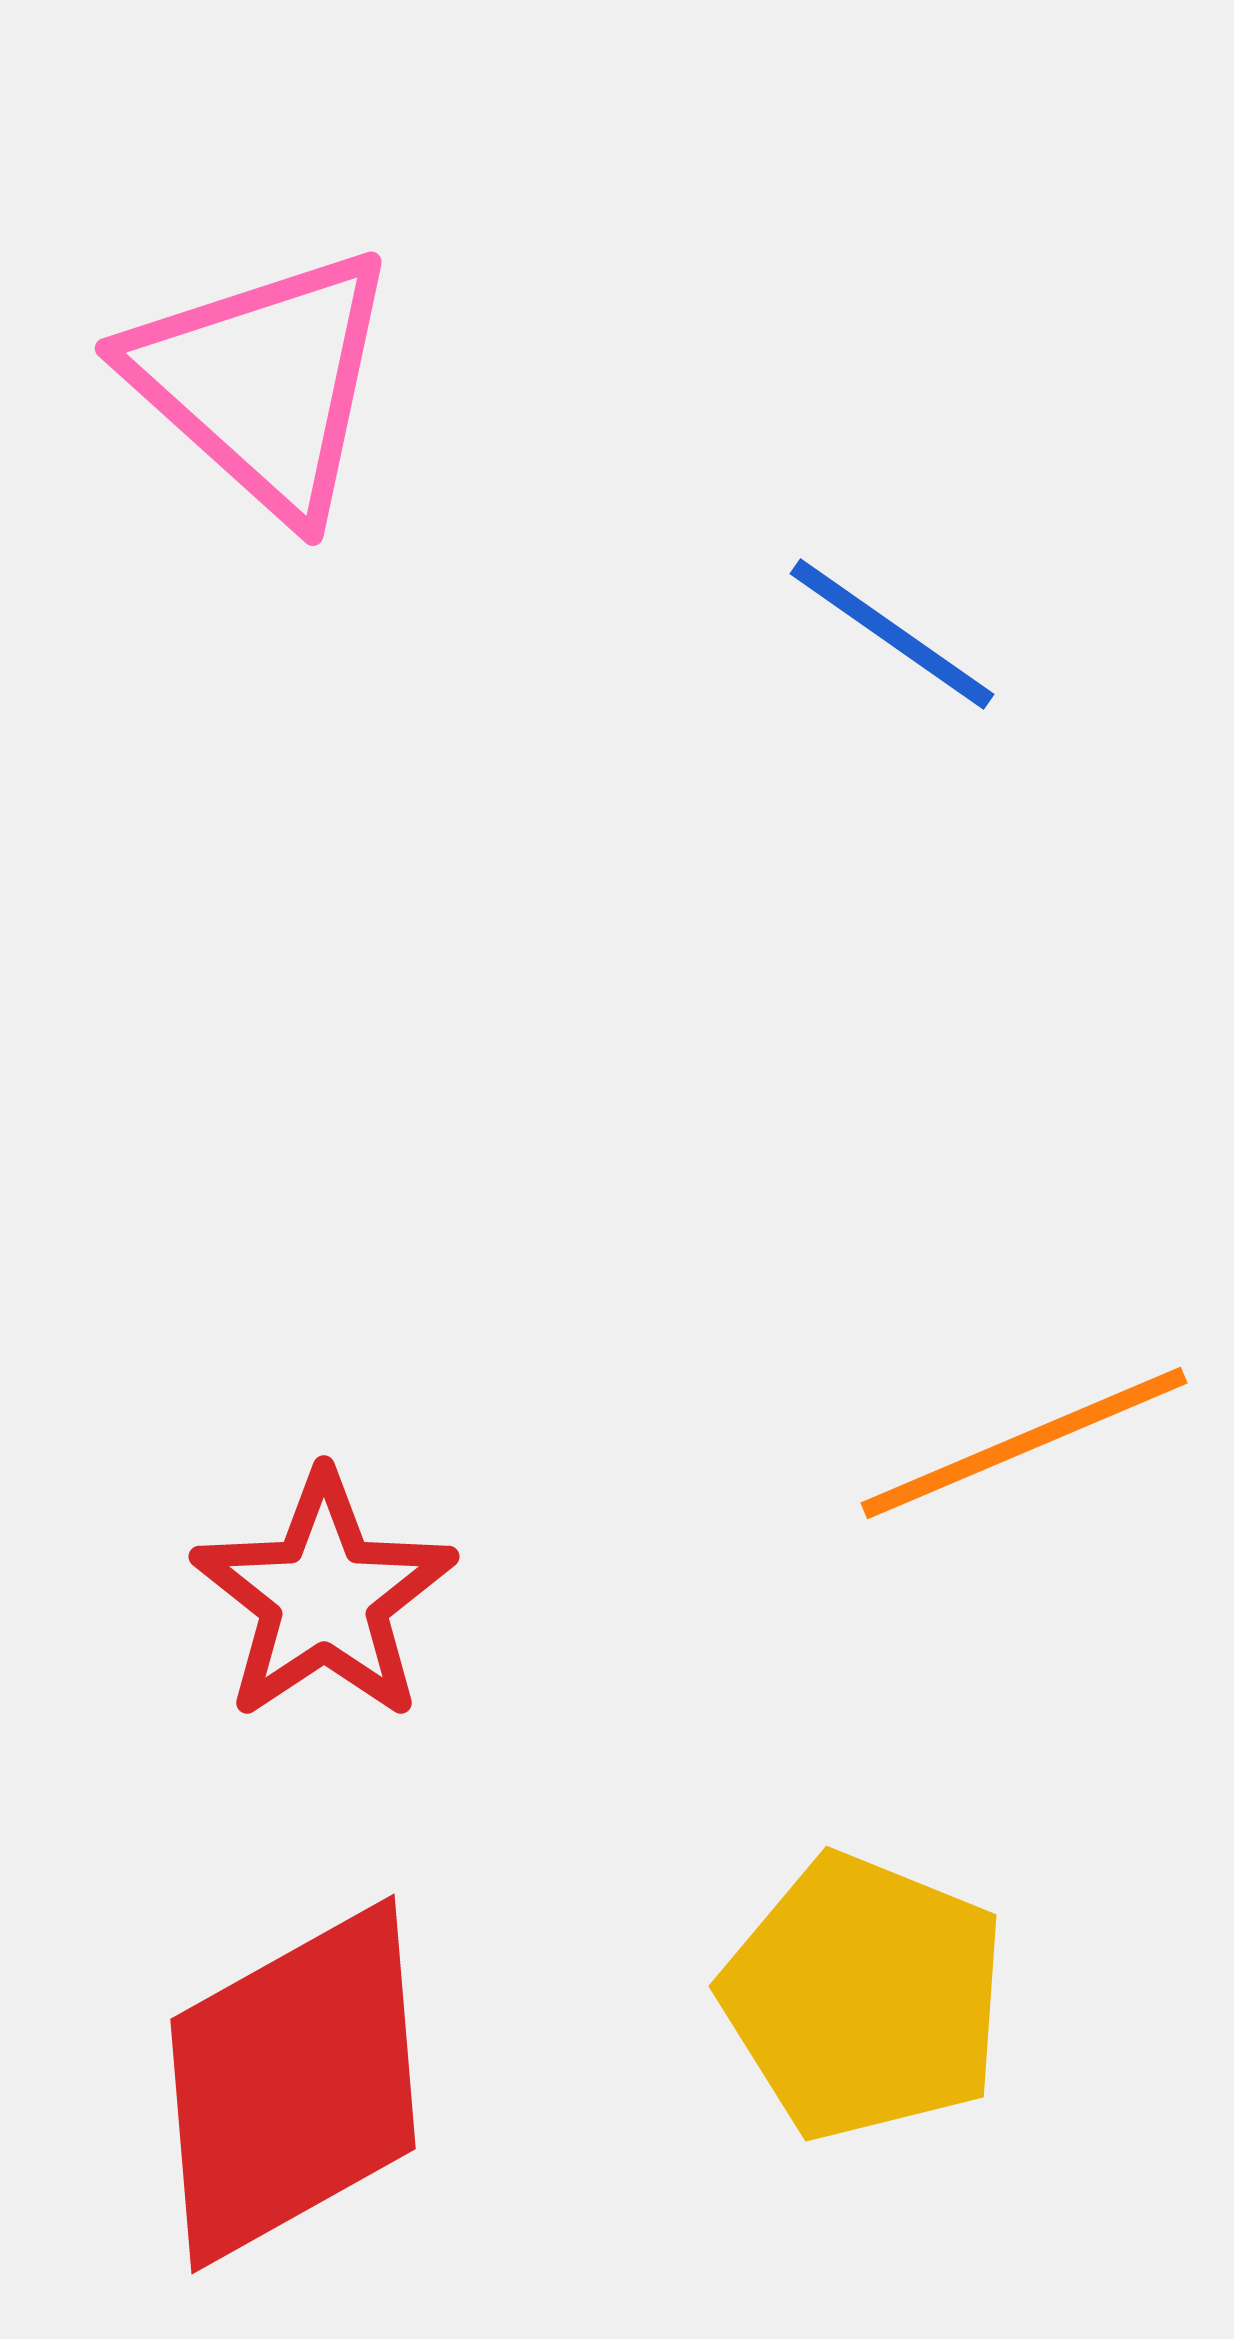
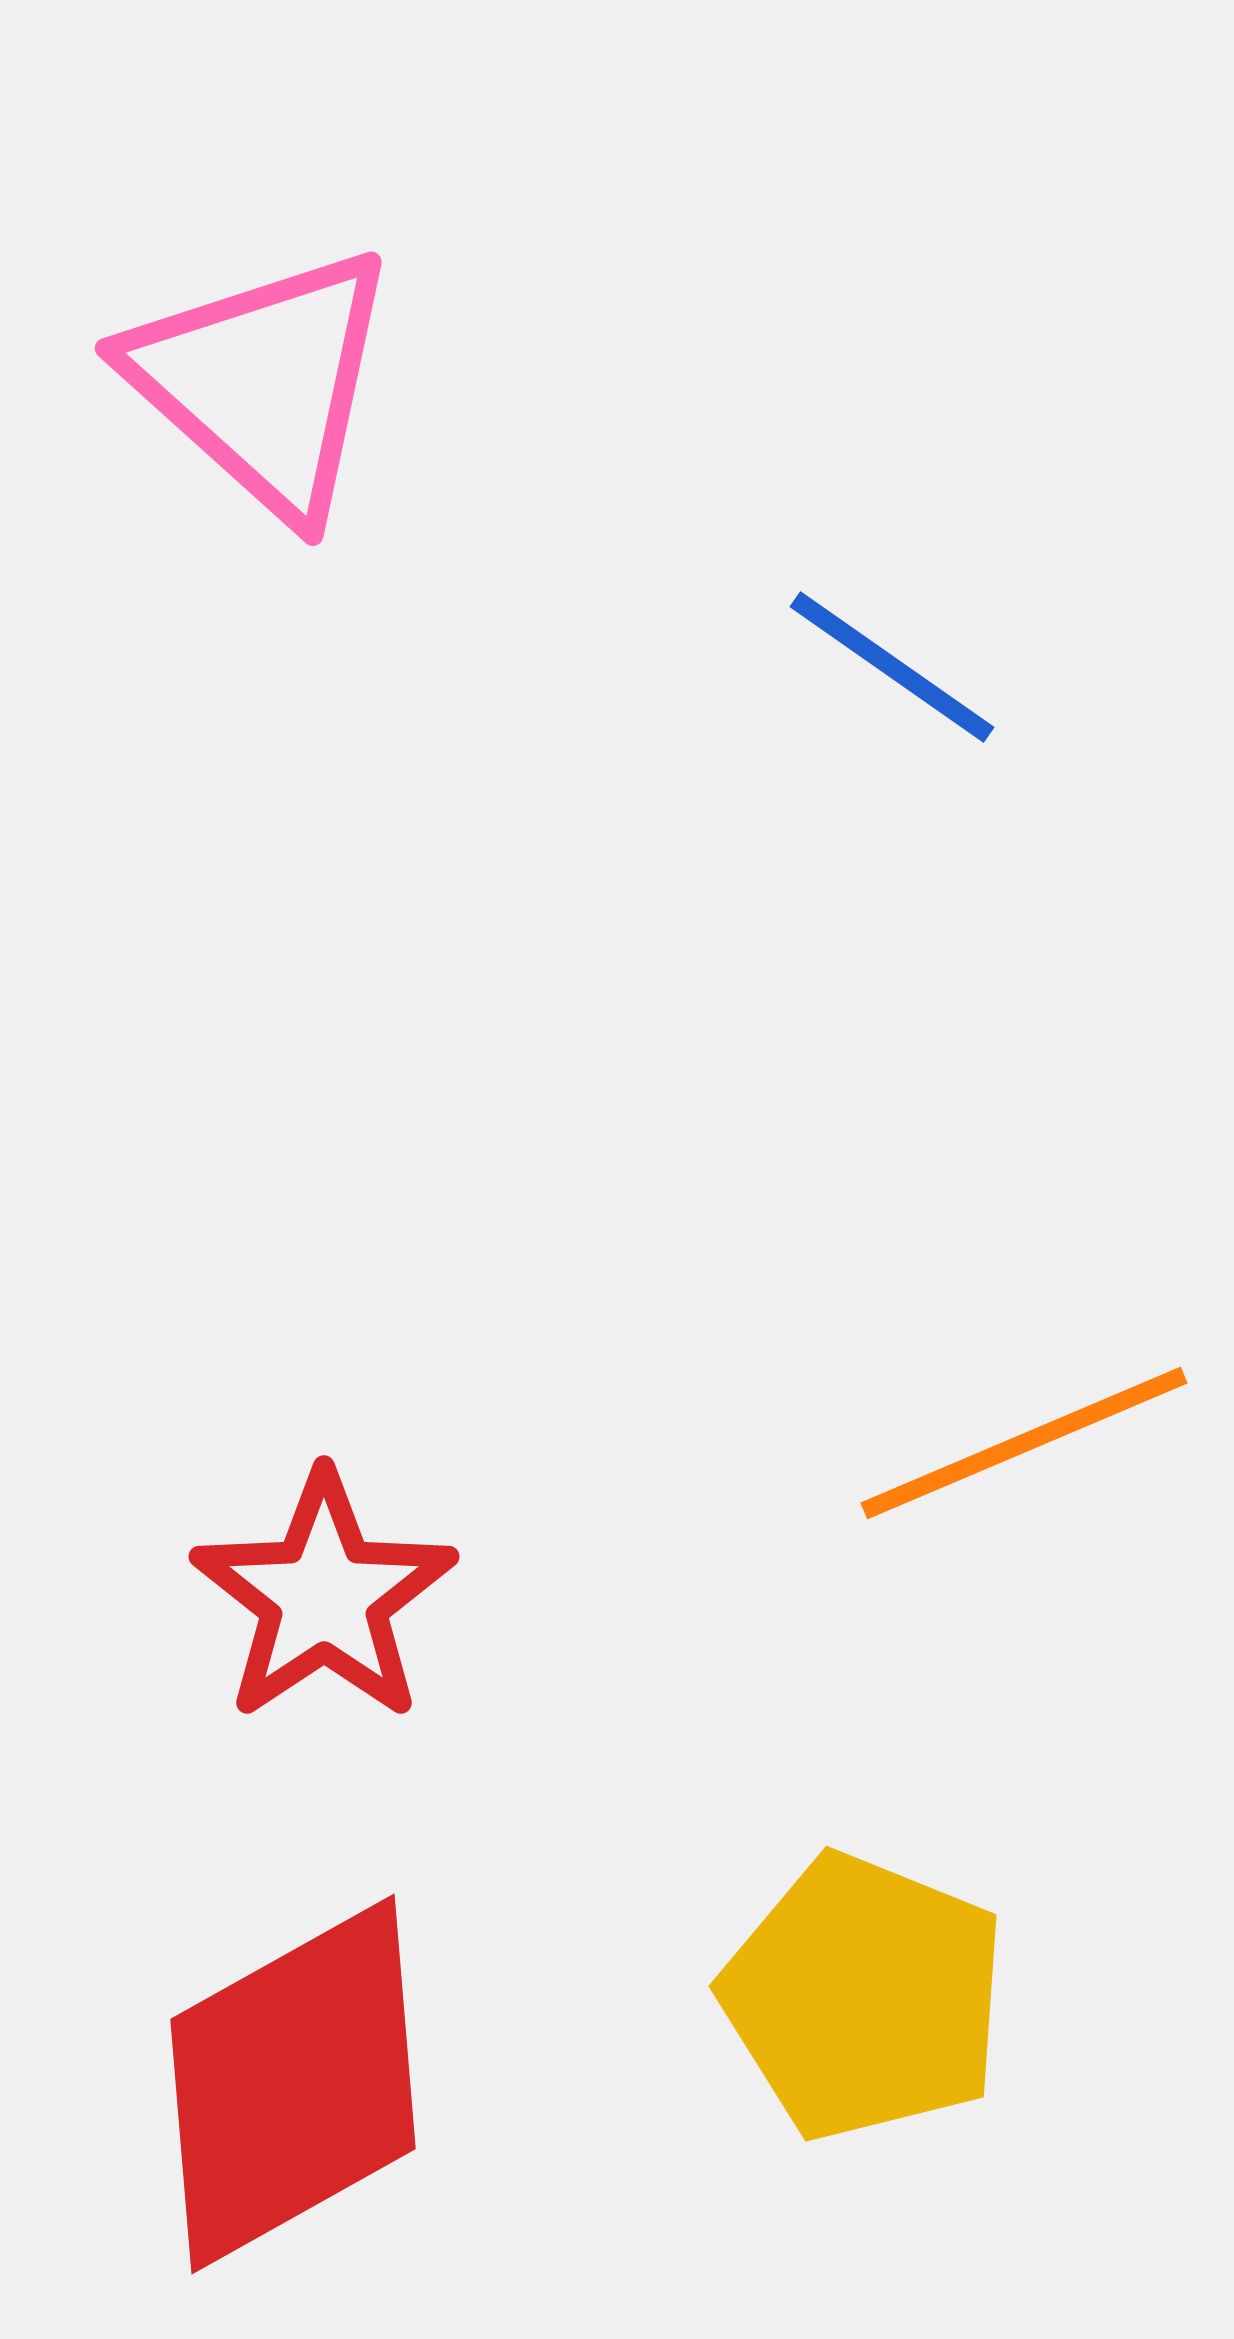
blue line: moved 33 px down
